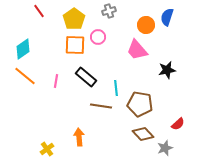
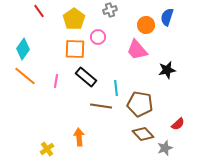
gray cross: moved 1 px right, 1 px up
orange square: moved 4 px down
cyan diamond: rotated 20 degrees counterclockwise
